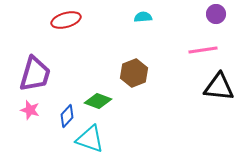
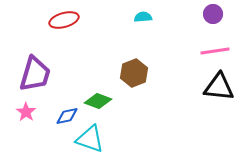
purple circle: moved 3 px left
red ellipse: moved 2 px left
pink line: moved 12 px right, 1 px down
pink star: moved 4 px left, 2 px down; rotated 18 degrees clockwise
blue diamond: rotated 35 degrees clockwise
